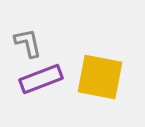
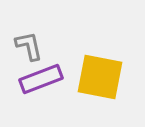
gray L-shape: moved 1 px right, 3 px down
